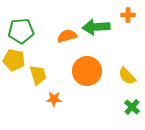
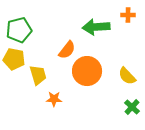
green pentagon: moved 2 px left, 1 px up; rotated 10 degrees counterclockwise
orange semicircle: moved 14 px down; rotated 144 degrees clockwise
yellow pentagon: moved 1 px up
